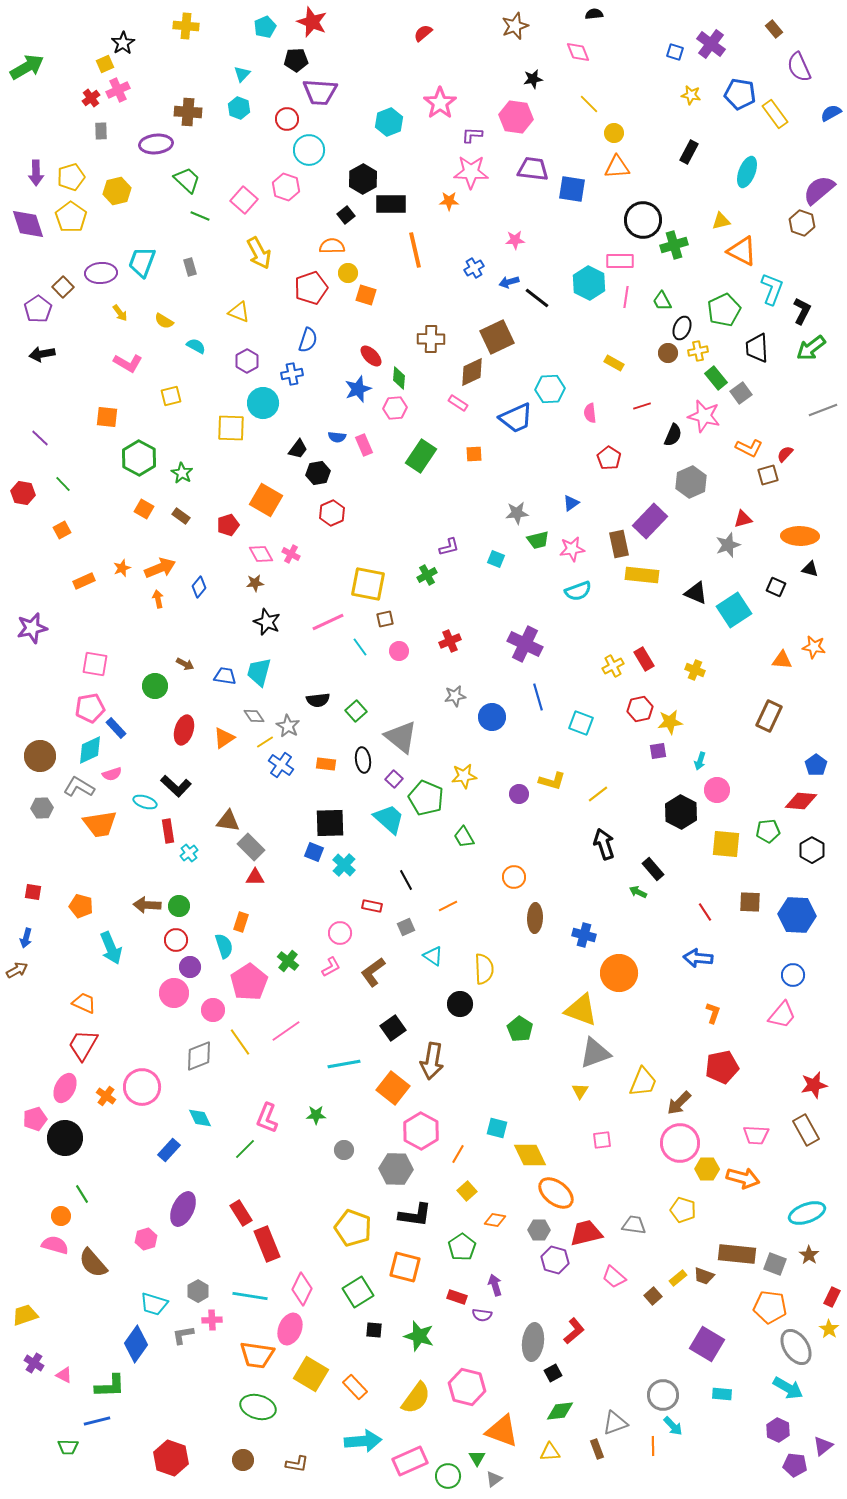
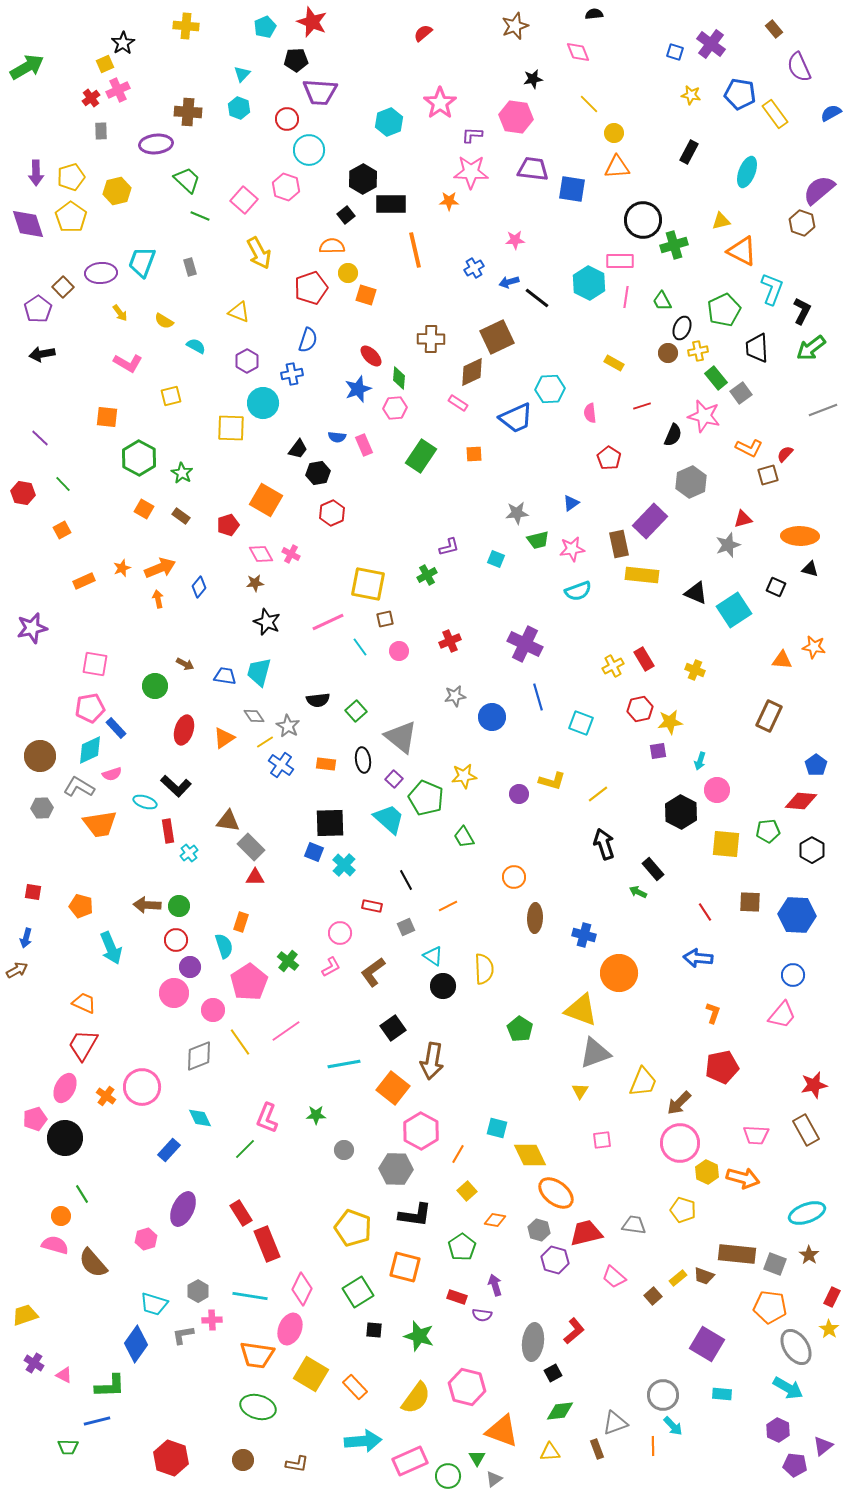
black circle at (460, 1004): moved 17 px left, 18 px up
yellow hexagon at (707, 1169): moved 3 px down; rotated 25 degrees clockwise
gray hexagon at (539, 1230): rotated 15 degrees clockwise
